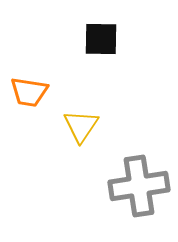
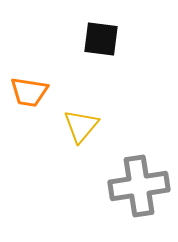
black square: rotated 6 degrees clockwise
yellow triangle: rotated 6 degrees clockwise
